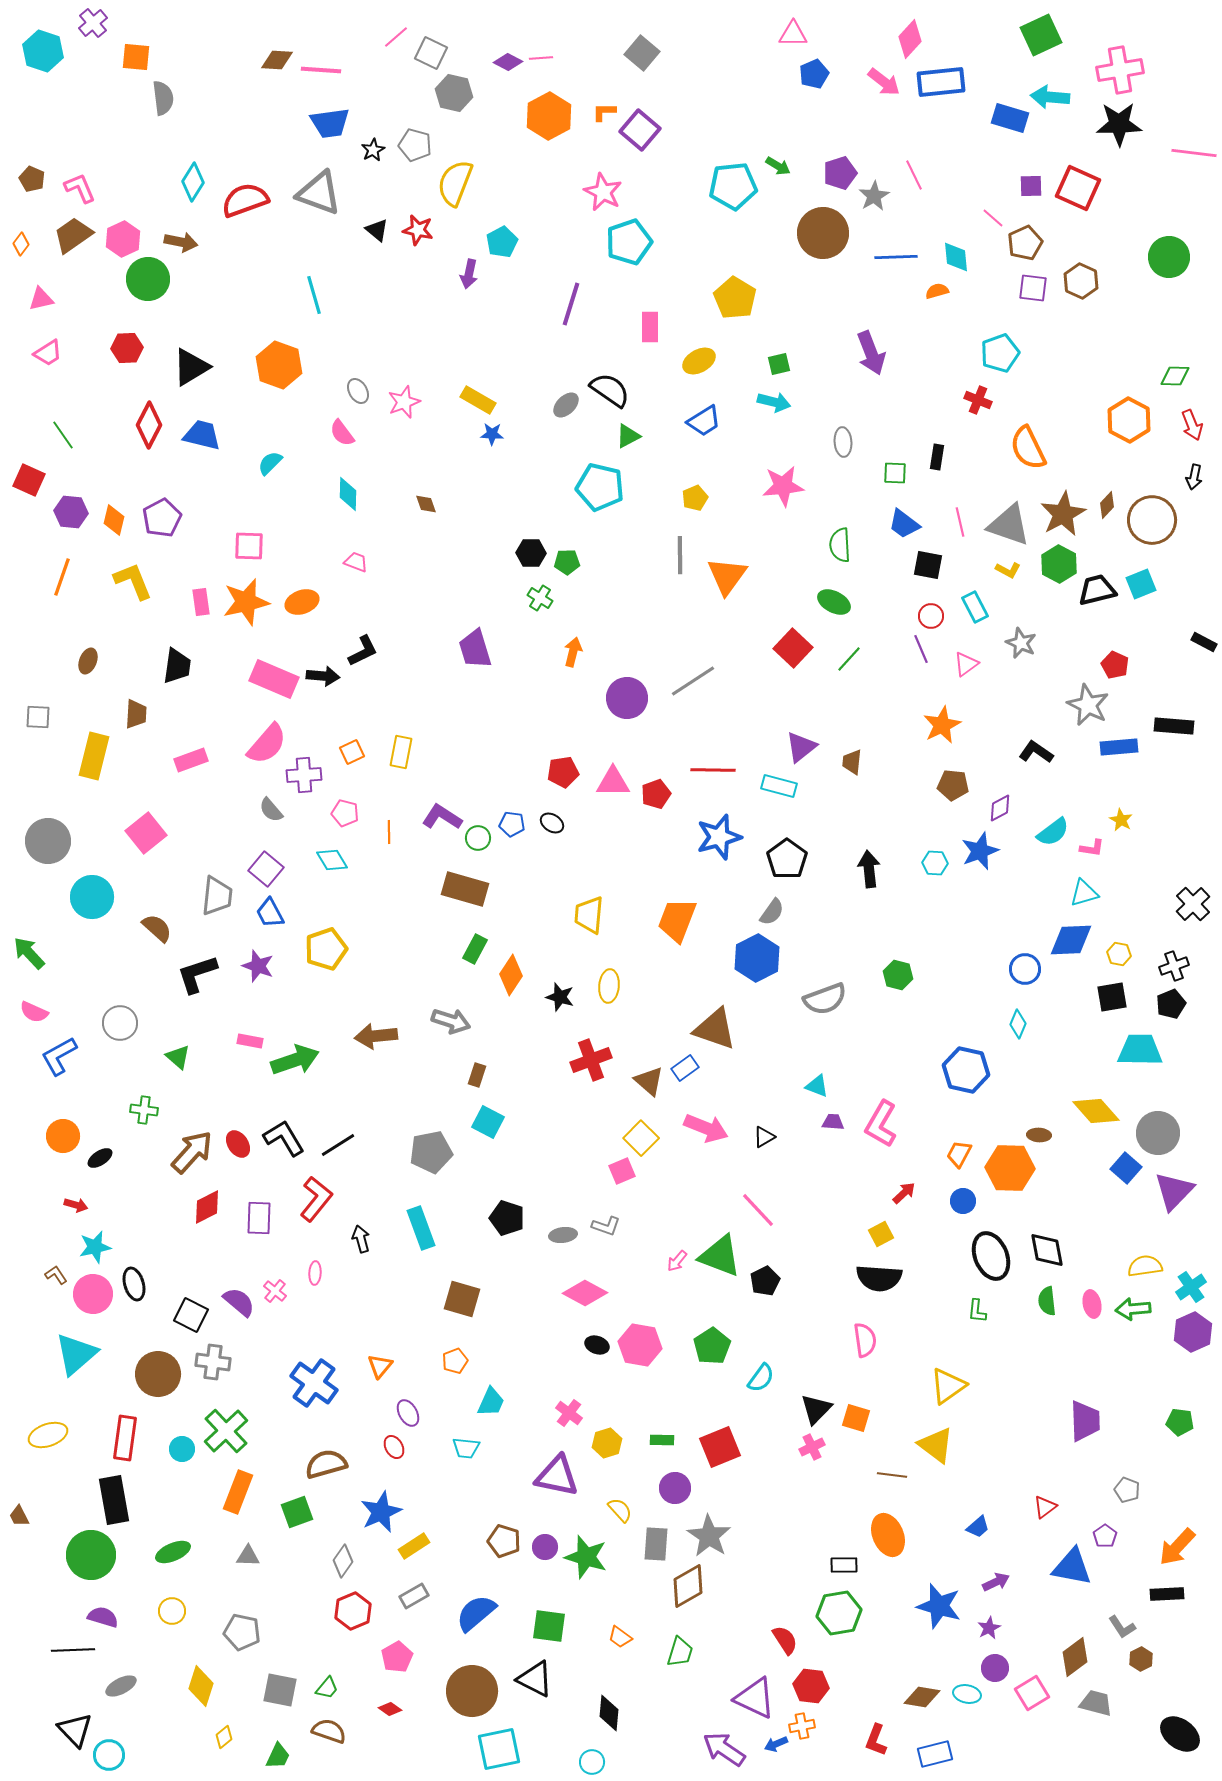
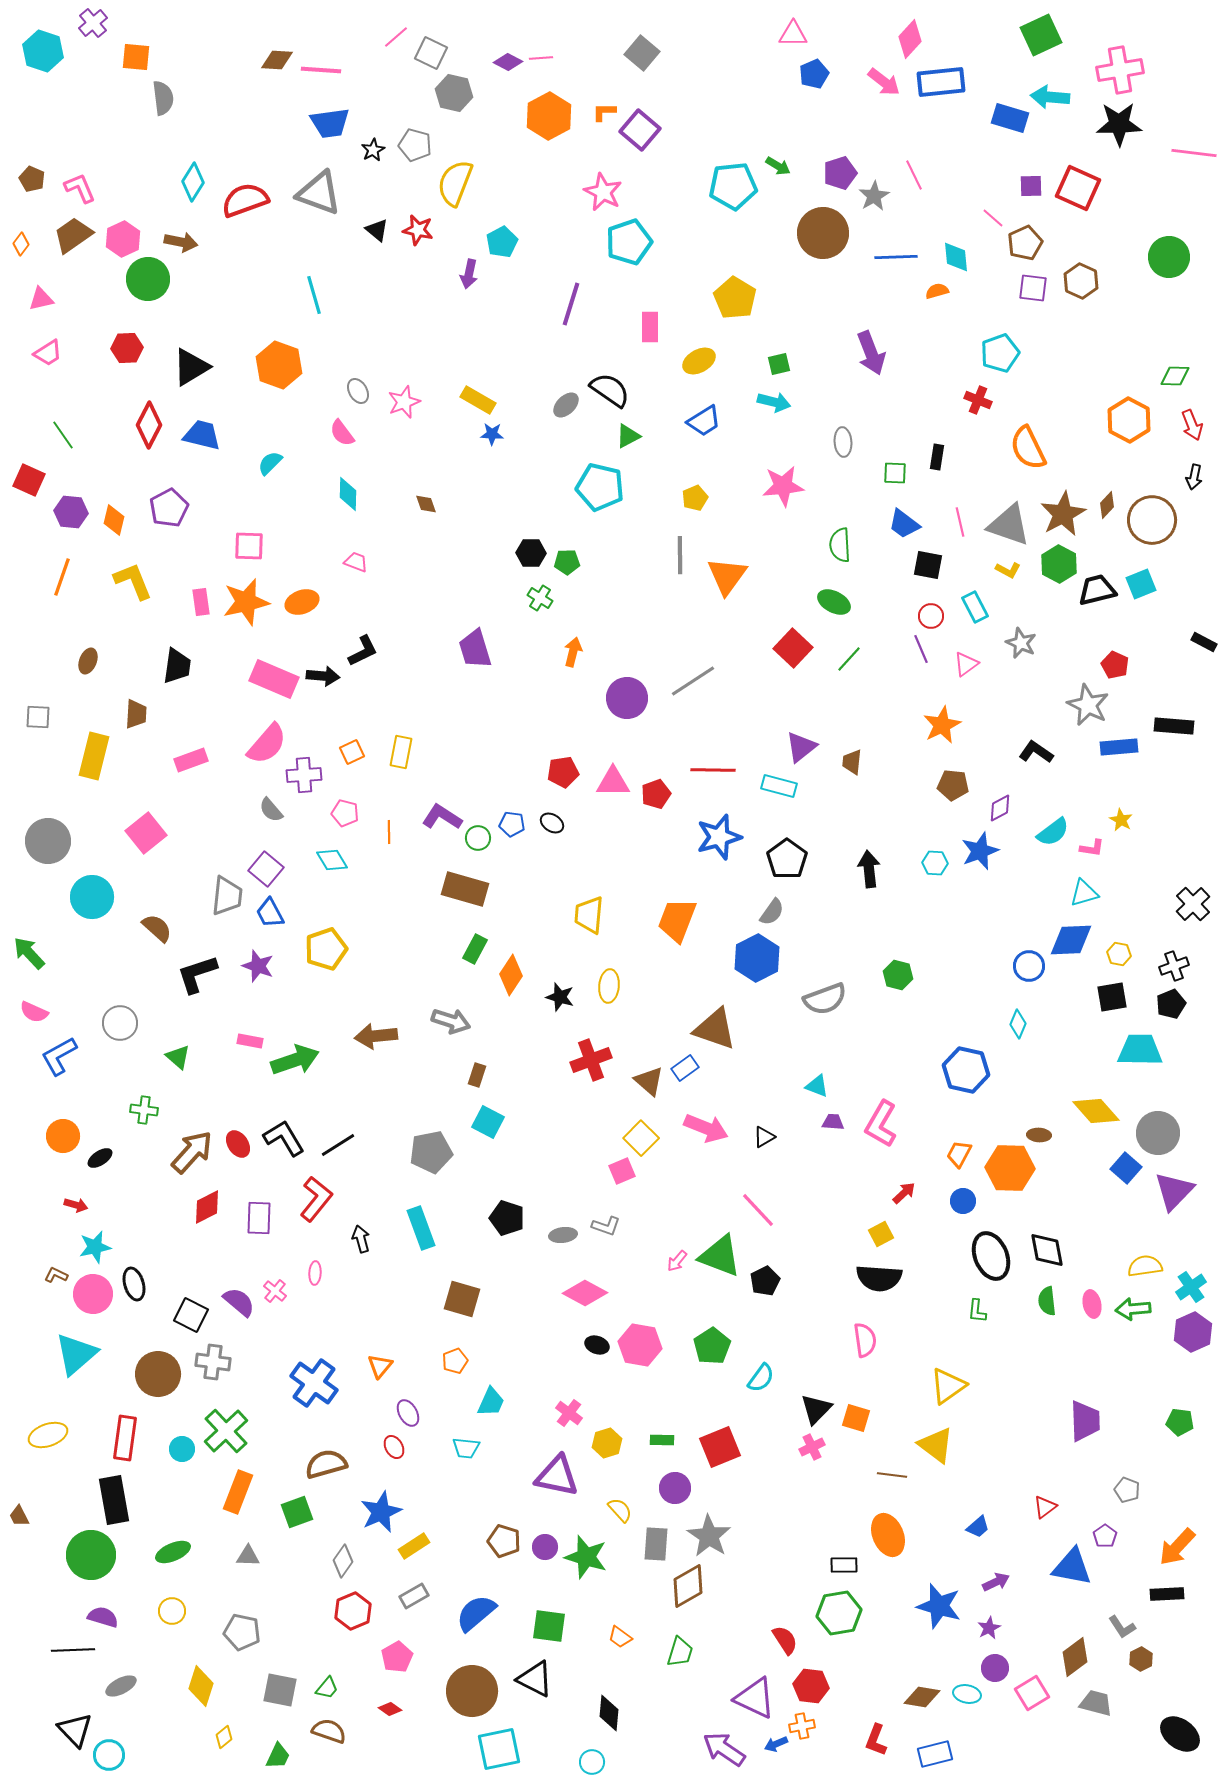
purple pentagon at (162, 518): moved 7 px right, 10 px up
gray trapezoid at (217, 896): moved 10 px right
blue circle at (1025, 969): moved 4 px right, 3 px up
brown L-shape at (56, 1275): rotated 30 degrees counterclockwise
